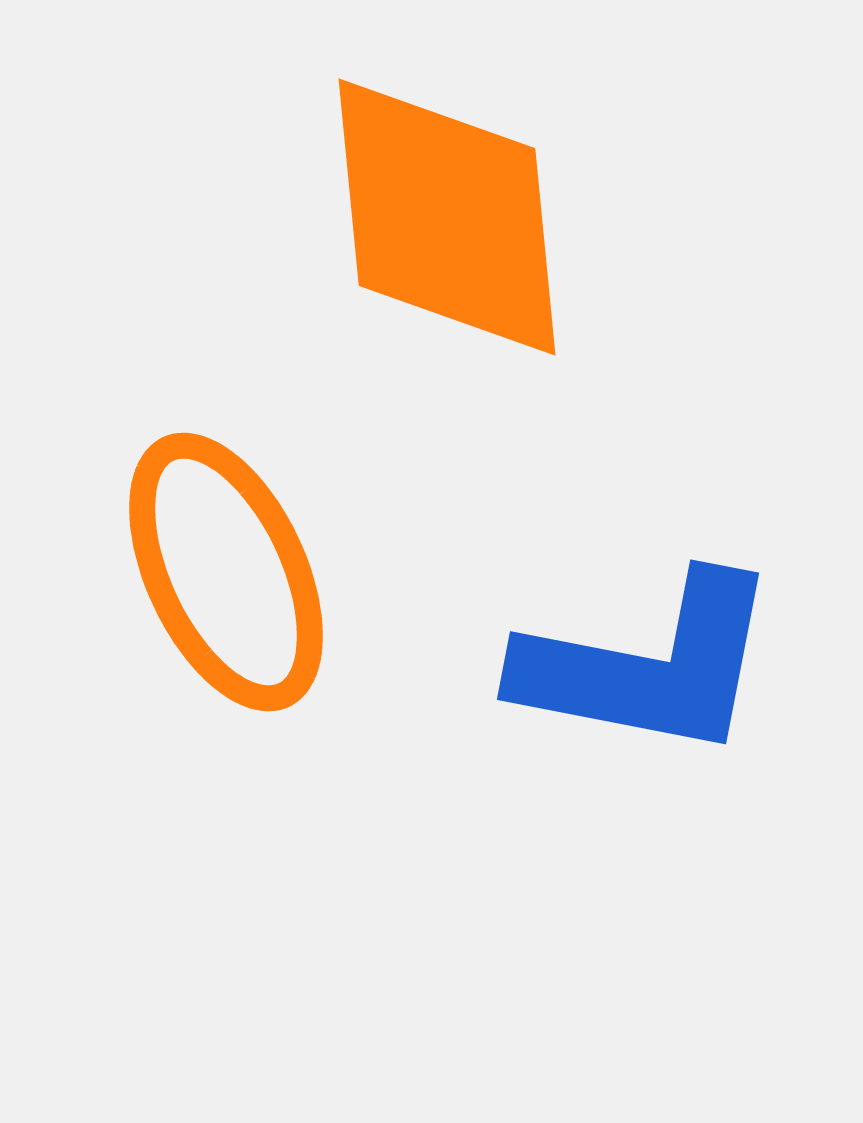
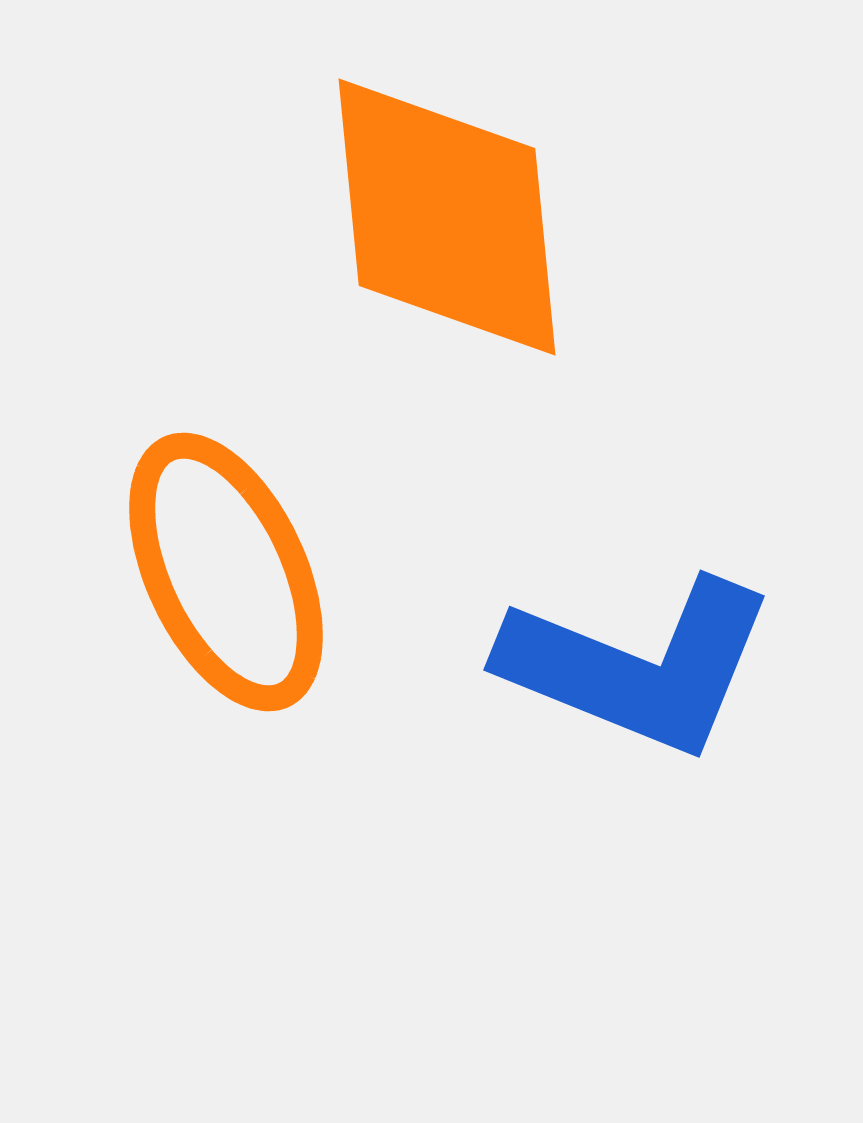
blue L-shape: moved 10 px left; rotated 11 degrees clockwise
